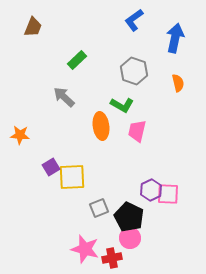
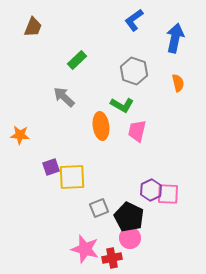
purple square: rotated 12 degrees clockwise
